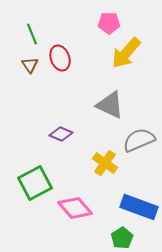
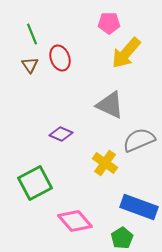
pink diamond: moved 13 px down
